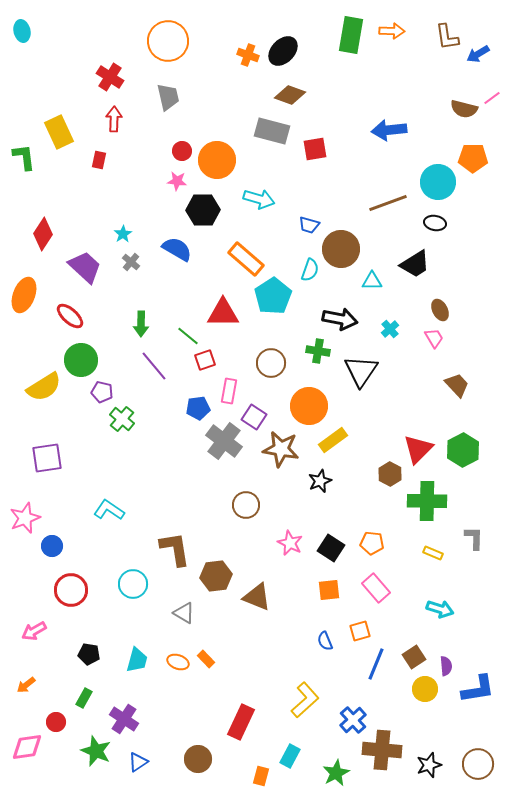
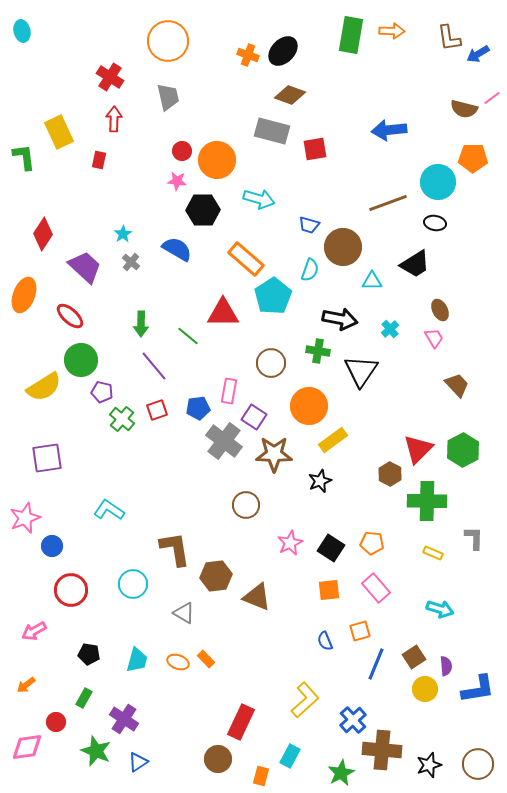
brown L-shape at (447, 37): moved 2 px right, 1 px down
brown circle at (341, 249): moved 2 px right, 2 px up
red square at (205, 360): moved 48 px left, 50 px down
brown star at (281, 449): moved 7 px left, 5 px down; rotated 9 degrees counterclockwise
pink star at (290, 543): rotated 20 degrees clockwise
brown circle at (198, 759): moved 20 px right
green star at (336, 773): moved 5 px right
